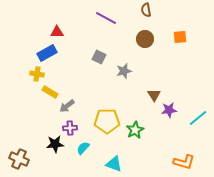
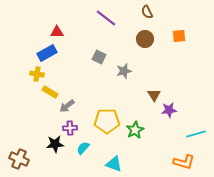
brown semicircle: moved 1 px right, 2 px down; rotated 16 degrees counterclockwise
purple line: rotated 10 degrees clockwise
orange square: moved 1 px left, 1 px up
cyan line: moved 2 px left, 16 px down; rotated 24 degrees clockwise
